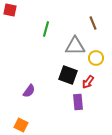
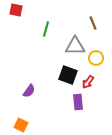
red square: moved 6 px right
